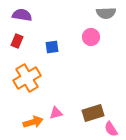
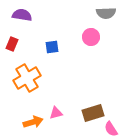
red rectangle: moved 5 px left, 3 px down
